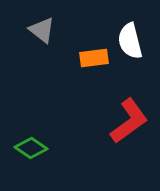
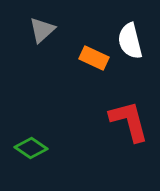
gray triangle: rotated 40 degrees clockwise
orange rectangle: rotated 32 degrees clockwise
red L-shape: rotated 69 degrees counterclockwise
